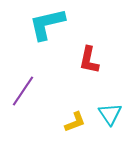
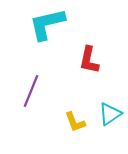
purple line: moved 8 px right; rotated 12 degrees counterclockwise
cyan triangle: rotated 30 degrees clockwise
yellow L-shape: rotated 90 degrees clockwise
